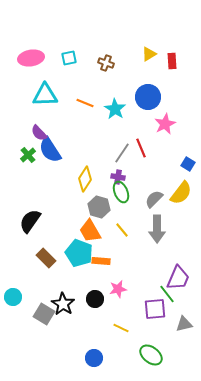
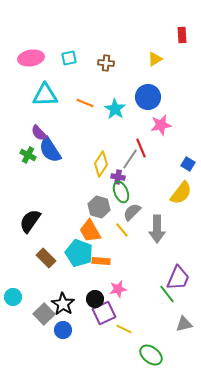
yellow triangle at (149, 54): moved 6 px right, 5 px down
red rectangle at (172, 61): moved 10 px right, 26 px up
brown cross at (106, 63): rotated 14 degrees counterclockwise
pink star at (165, 124): moved 4 px left, 1 px down; rotated 15 degrees clockwise
gray line at (122, 153): moved 8 px right, 6 px down
green cross at (28, 155): rotated 21 degrees counterclockwise
yellow diamond at (85, 179): moved 16 px right, 15 px up
gray semicircle at (154, 199): moved 22 px left, 13 px down
purple square at (155, 309): moved 51 px left, 4 px down; rotated 20 degrees counterclockwise
gray square at (44, 314): rotated 15 degrees clockwise
yellow line at (121, 328): moved 3 px right, 1 px down
blue circle at (94, 358): moved 31 px left, 28 px up
